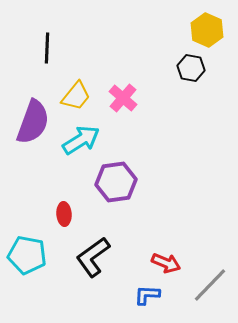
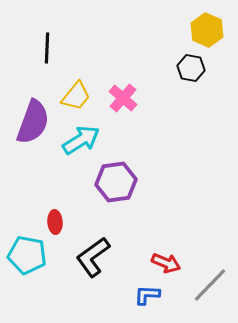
red ellipse: moved 9 px left, 8 px down
